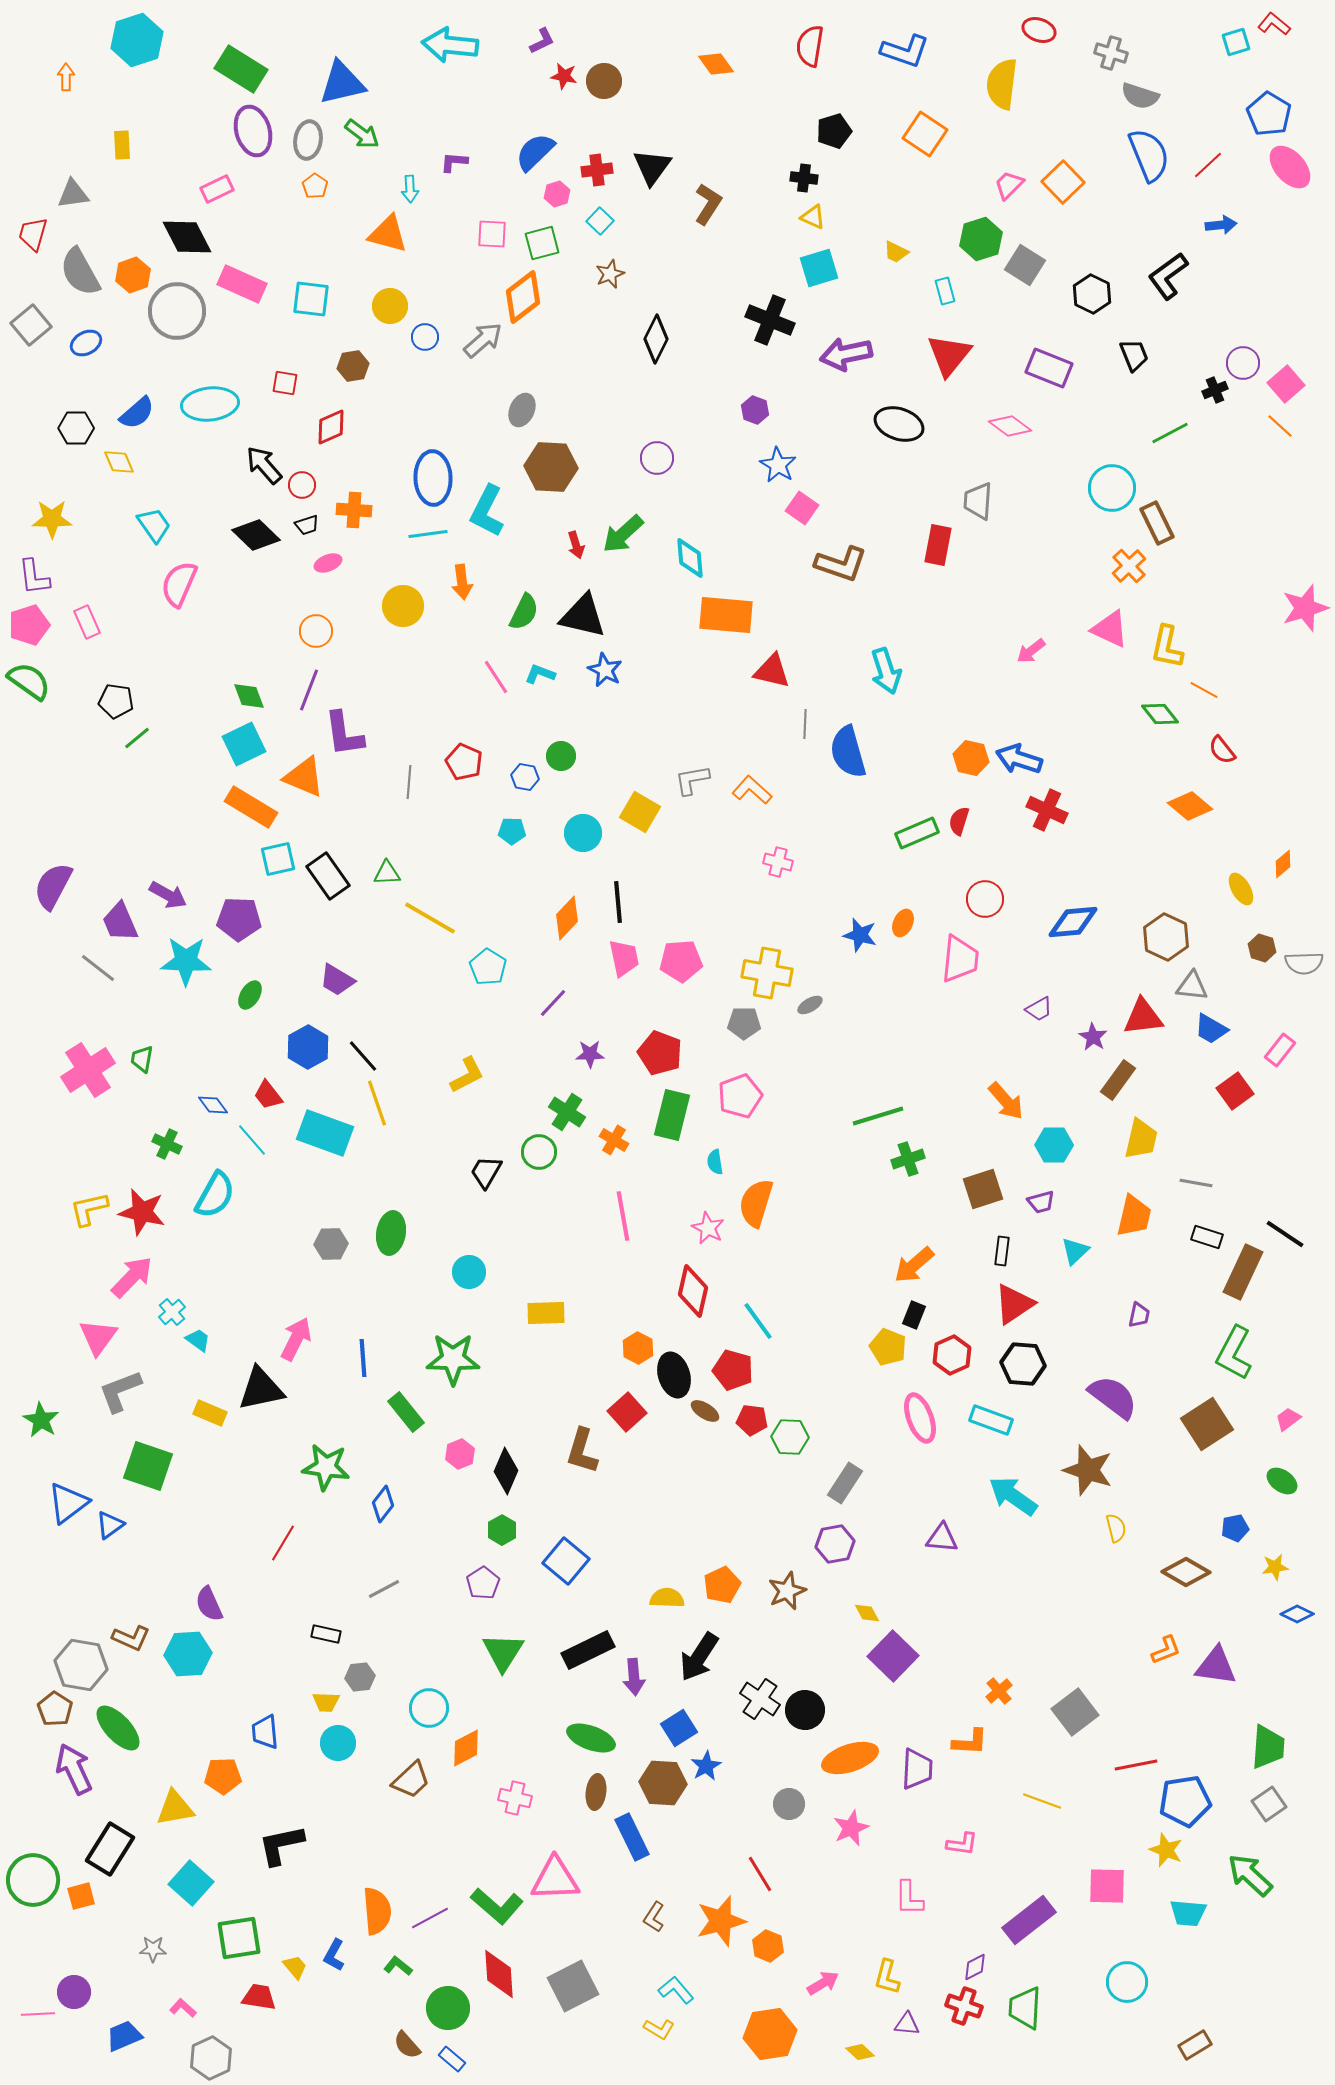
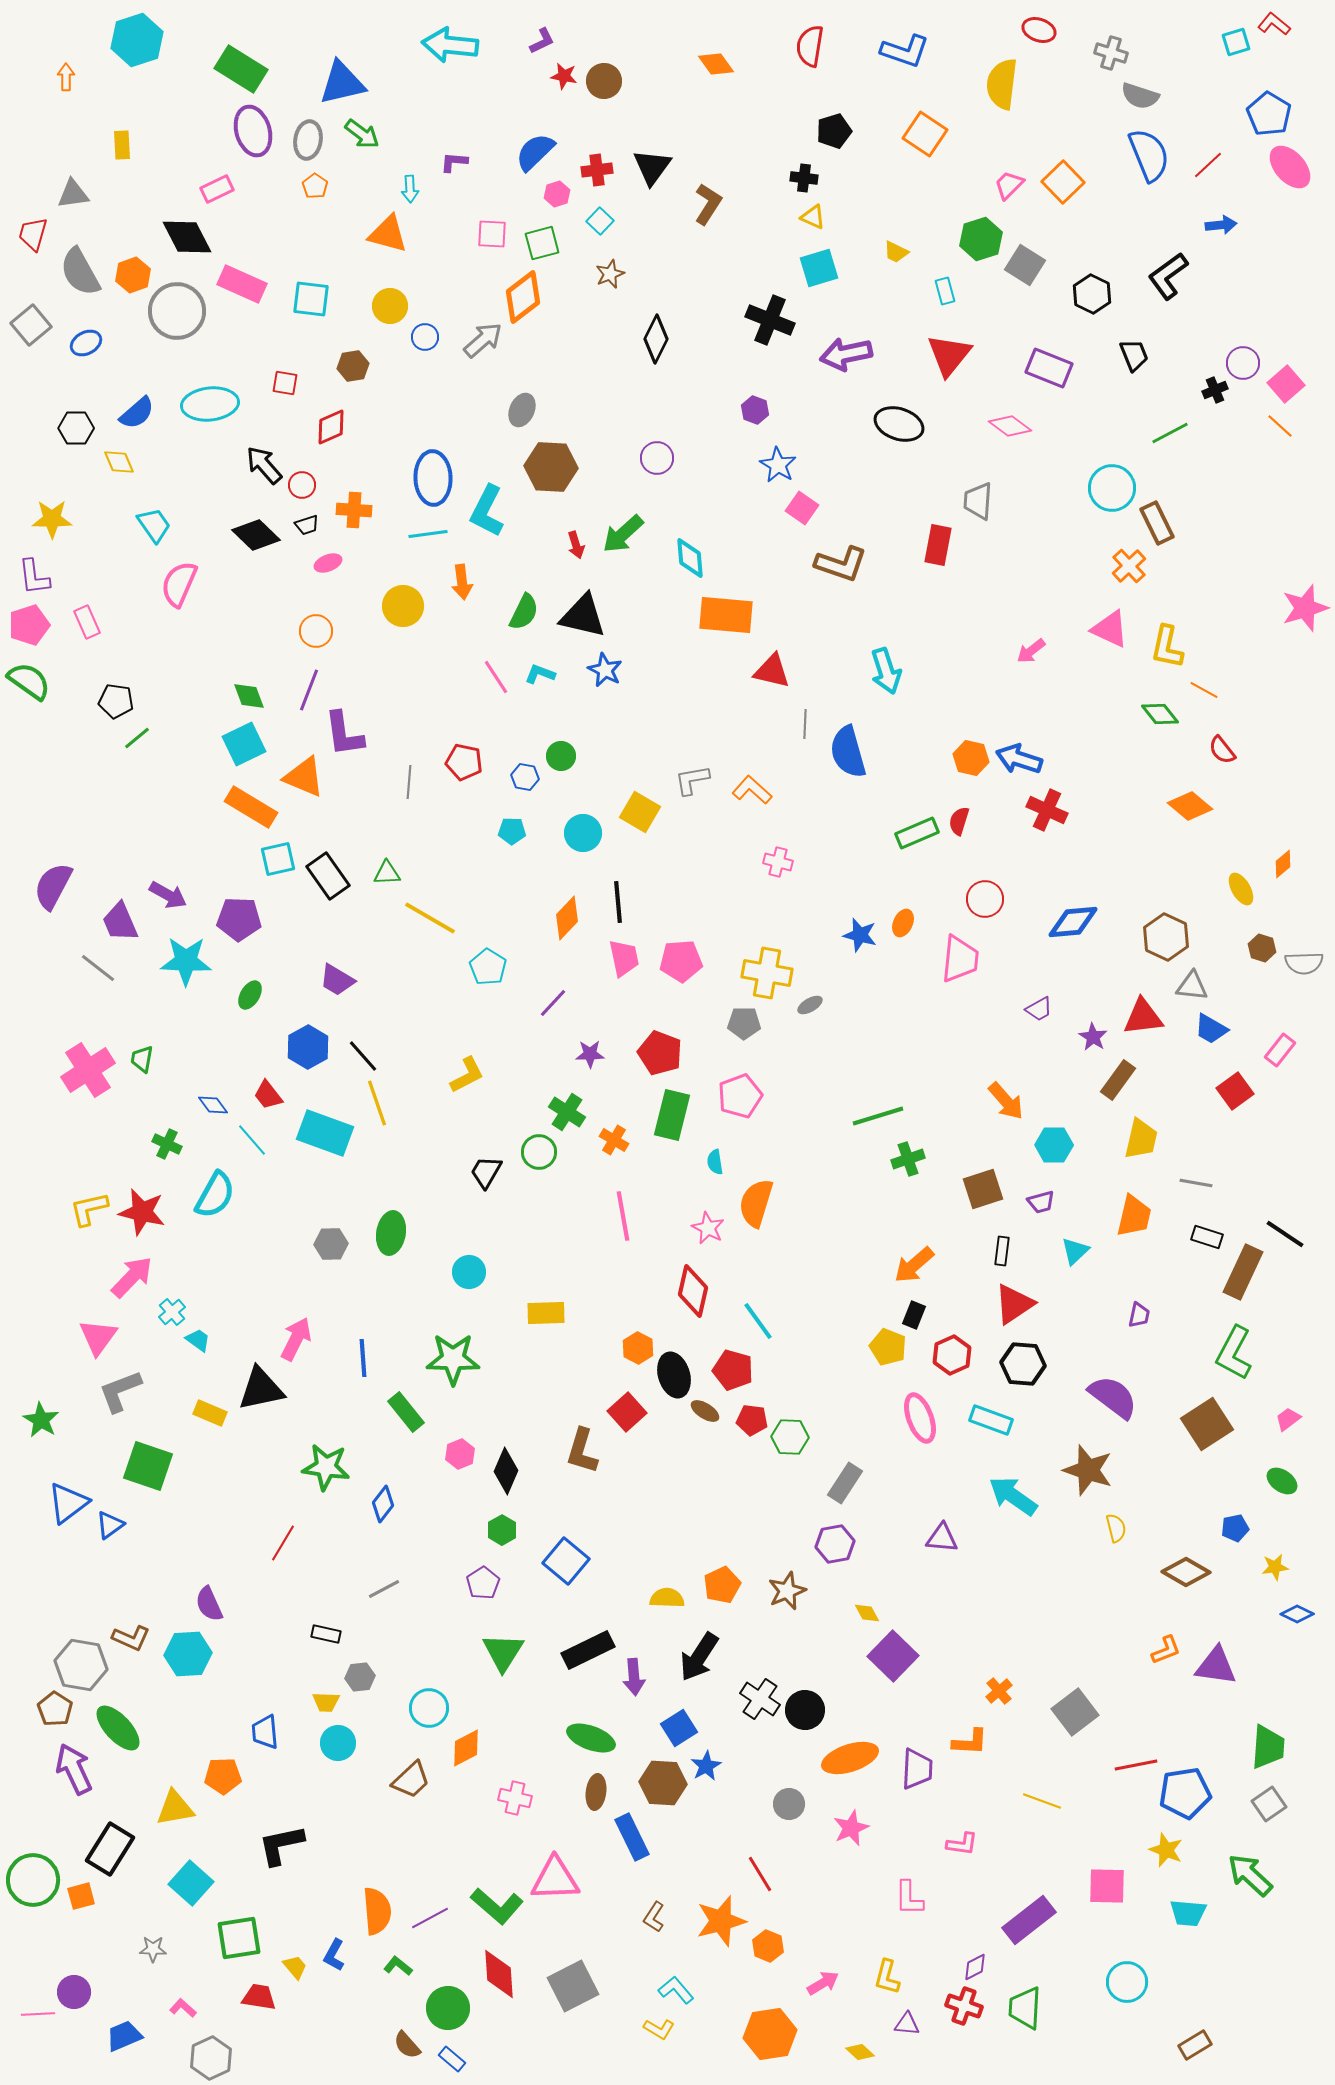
red pentagon at (464, 762): rotated 12 degrees counterclockwise
blue pentagon at (1185, 1801): moved 8 px up
